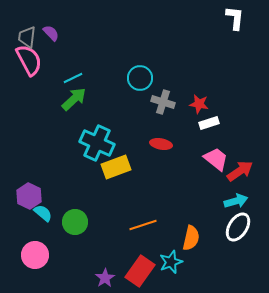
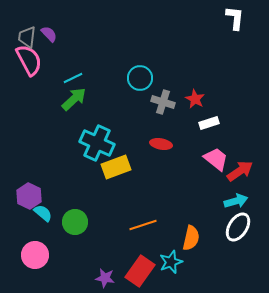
purple semicircle: moved 2 px left, 1 px down
red star: moved 4 px left, 5 px up; rotated 18 degrees clockwise
purple star: rotated 30 degrees counterclockwise
